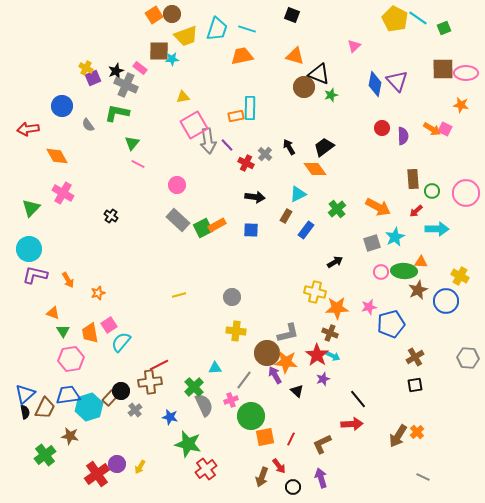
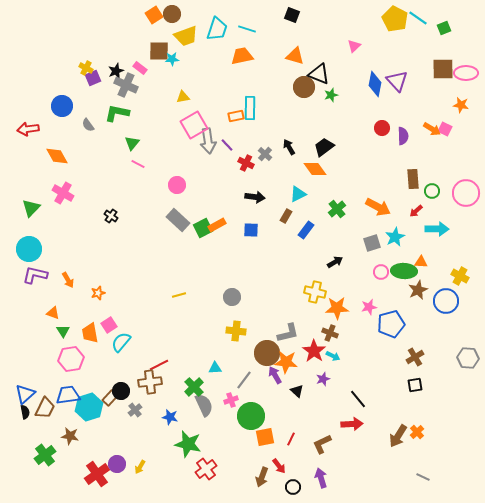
red star at (317, 355): moved 3 px left, 4 px up
